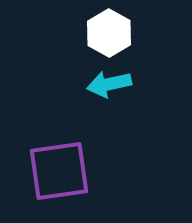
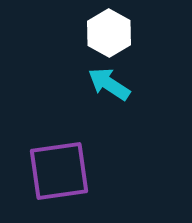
cyan arrow: rotated 45 degrees clockwise
